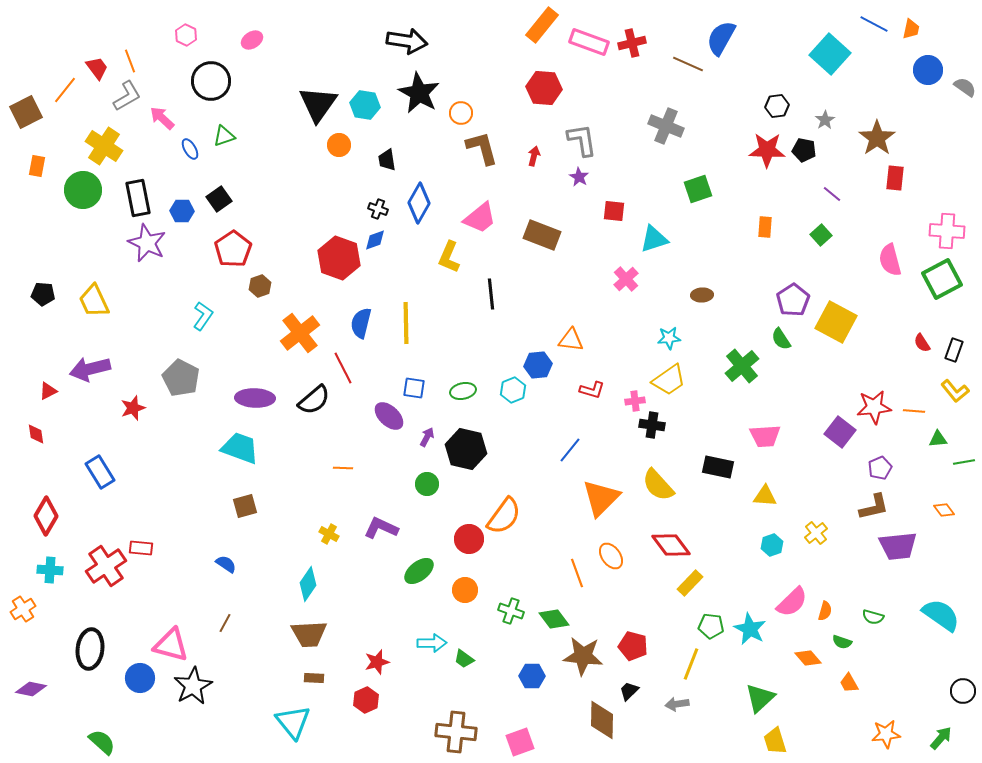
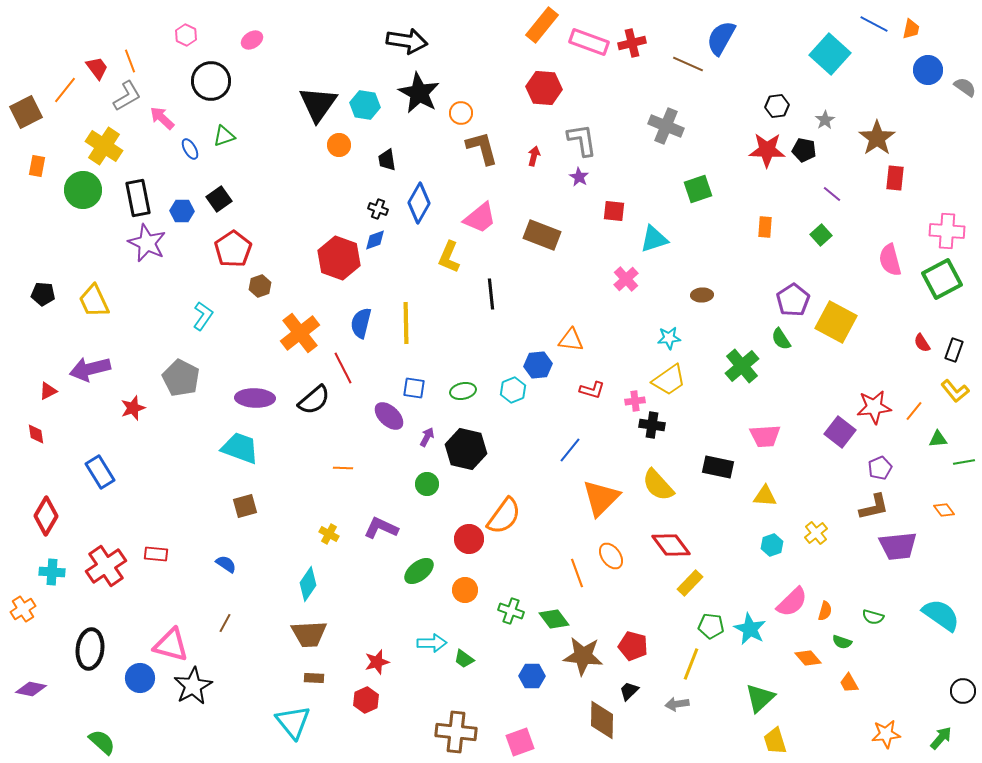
orange line at (914, 411): rotated 55 degrees counterclockwise
red rectangle at (141, 548): moved 15 px right, 6 px down
cyan cross at (50, 570): moved 2 px right, 2 px down
